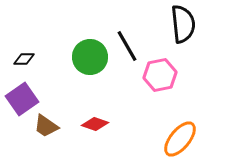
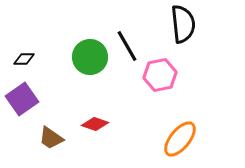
brown trapezoid: moved 5 px right, 12 px down
